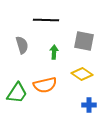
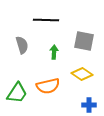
orange semicircle: moved 3 px right, 1 px down
